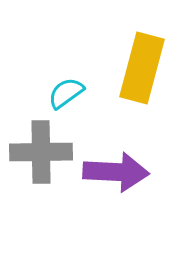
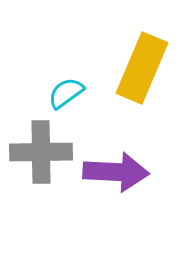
yellow rectangle: rotated 8 degrees clockwise
